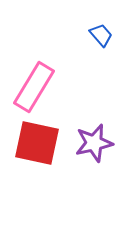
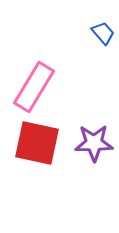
blue trapezoid: moved 2 px right, 2 px up
purple star: rotated 12 degrees clockwise
